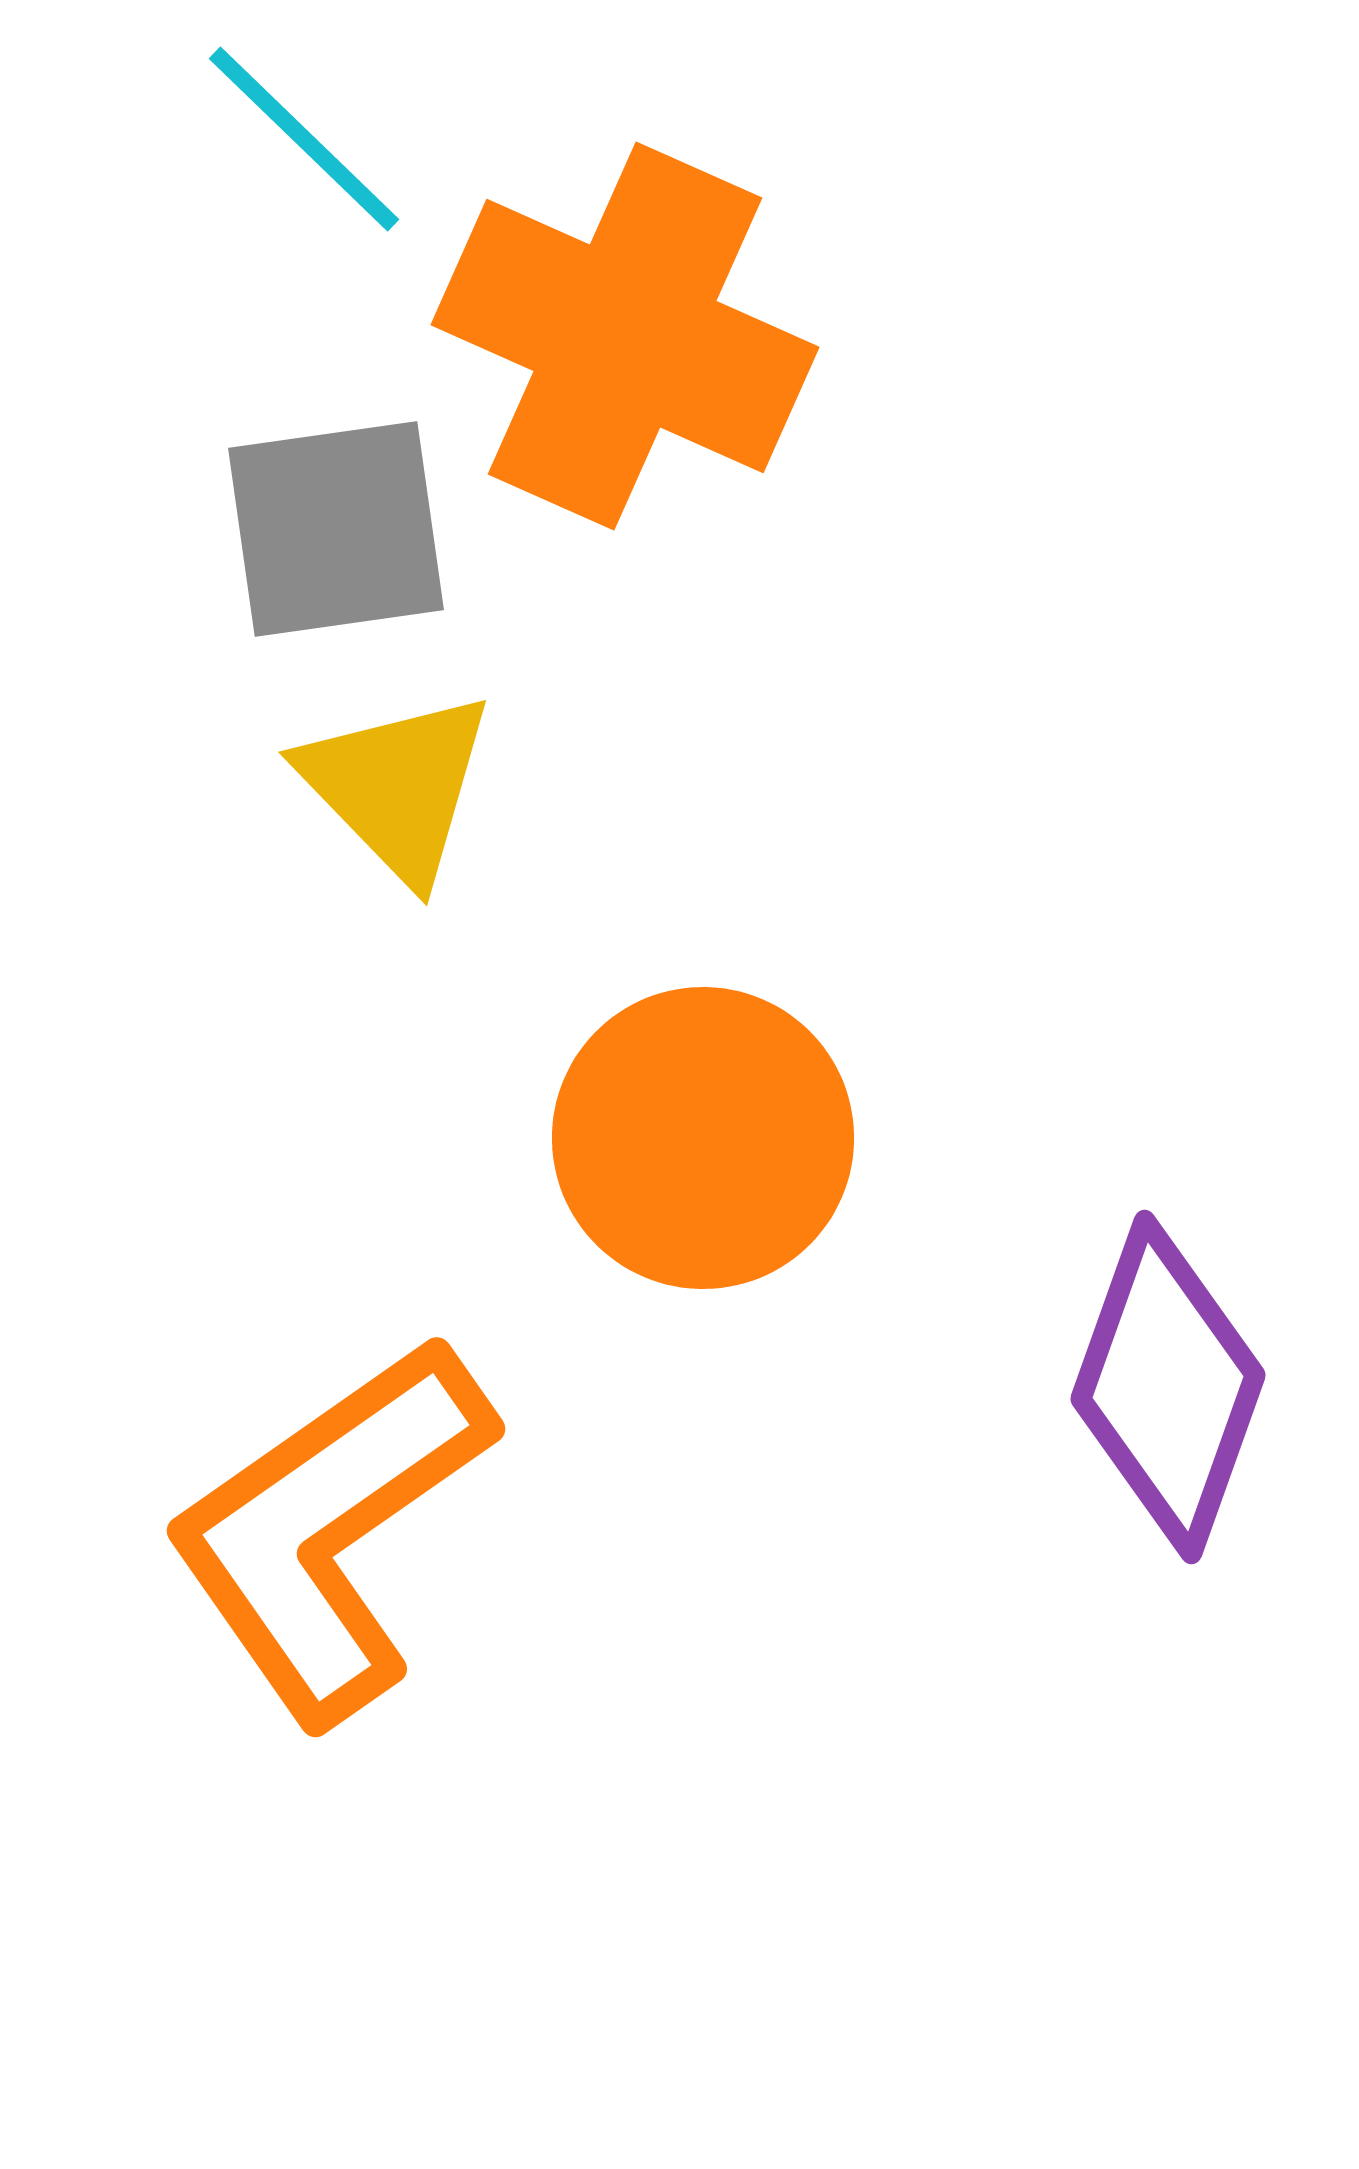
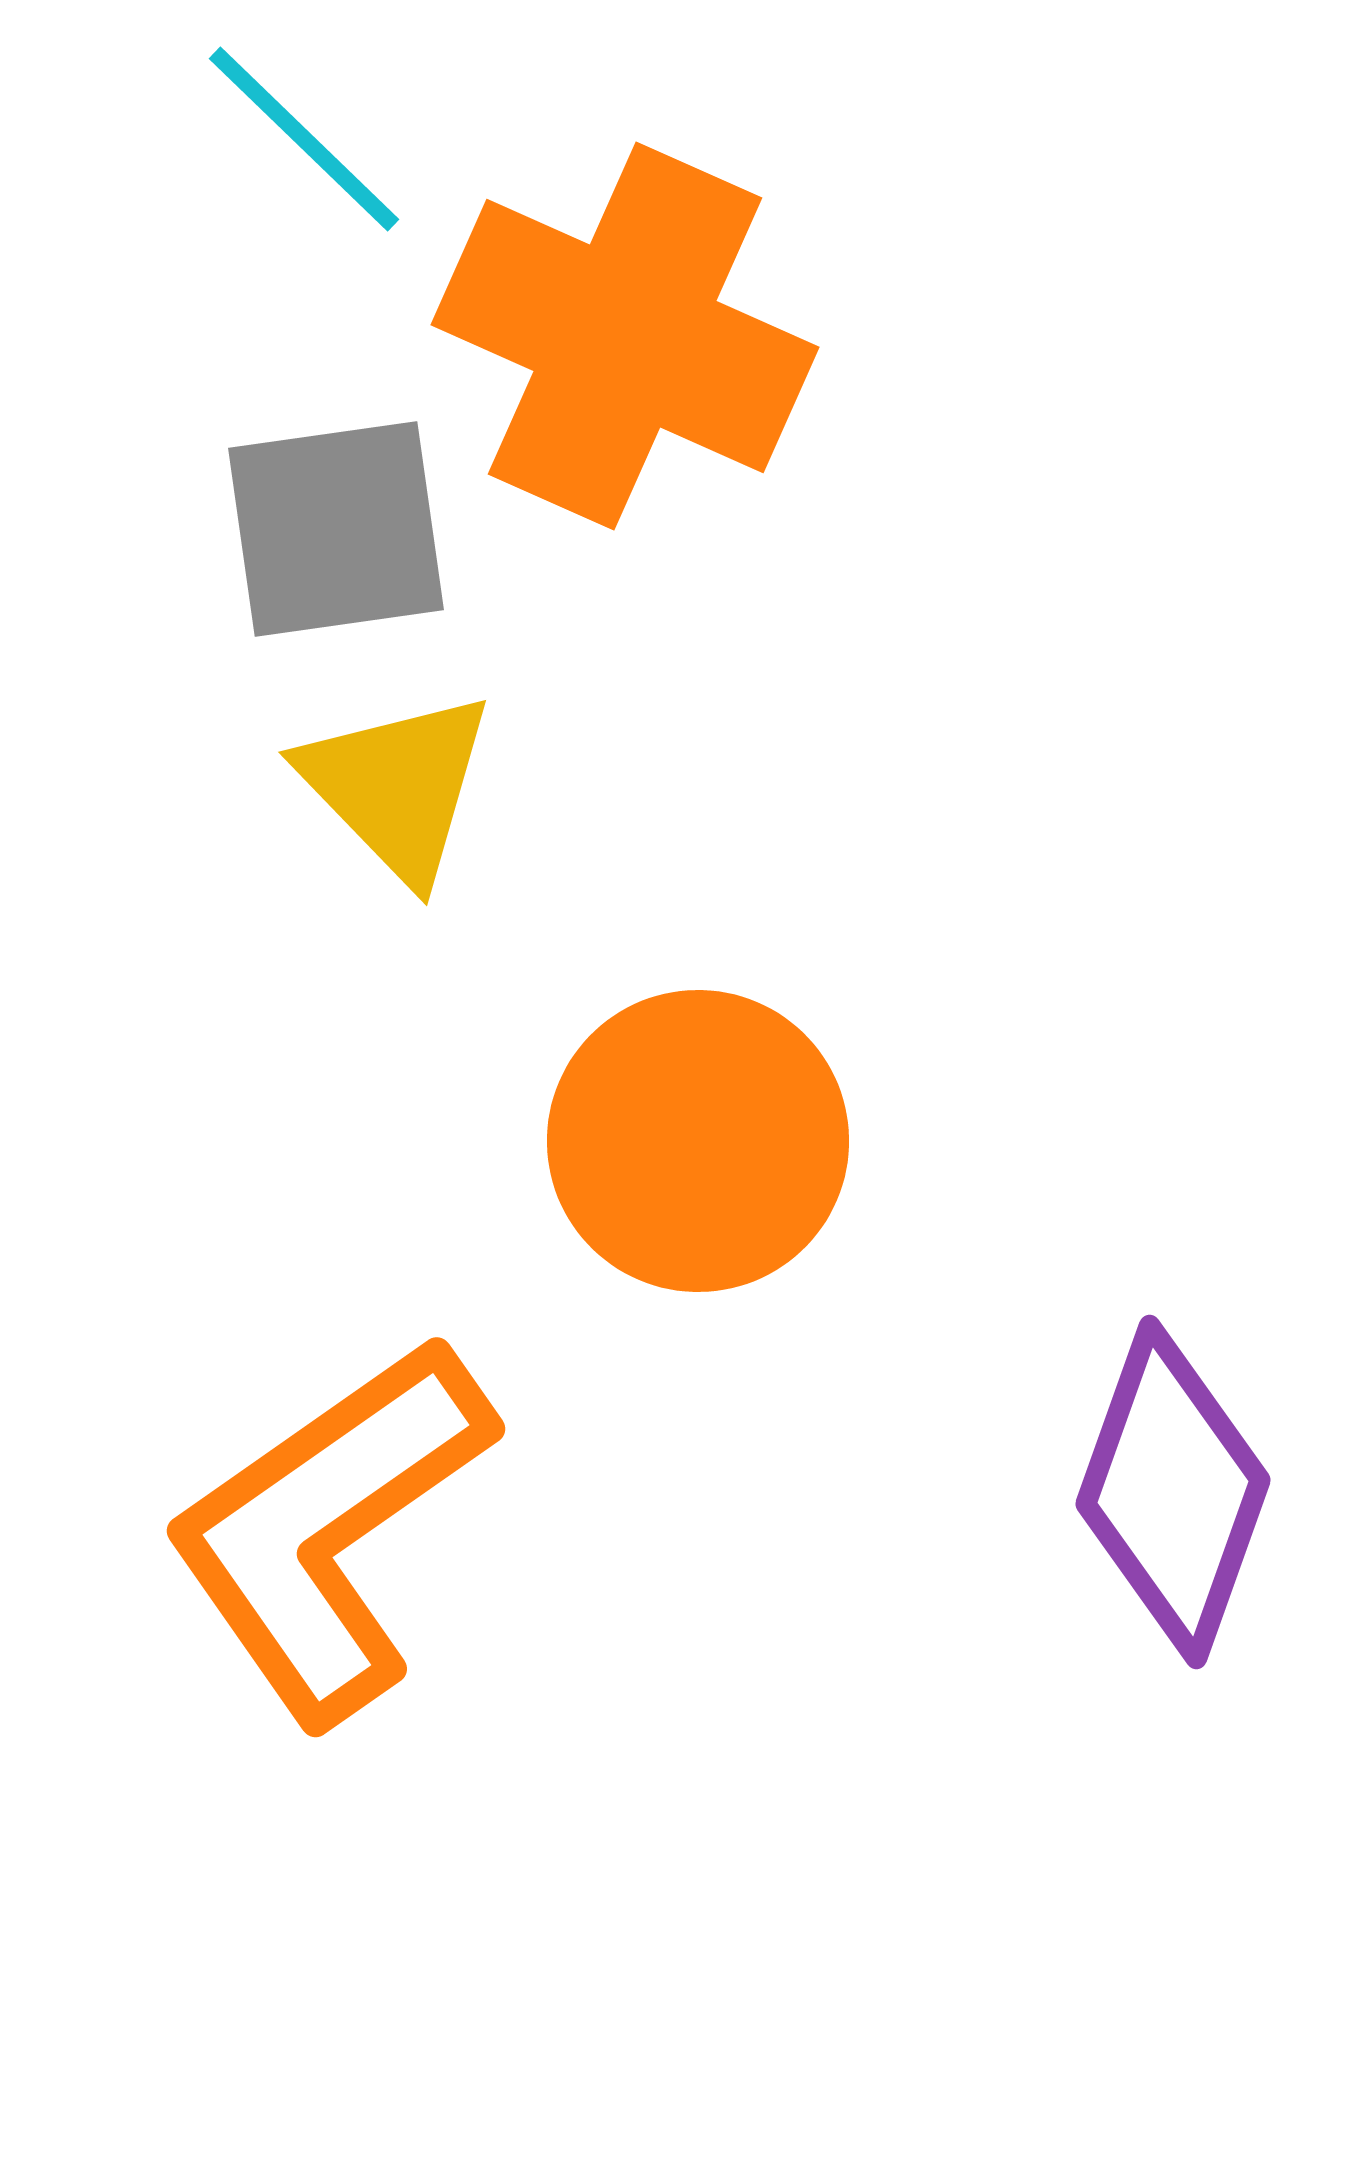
orange circle: moved 5 px left, 3 px down
purple diamond: moved 5 px right, 105 px down
